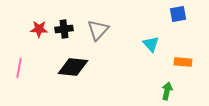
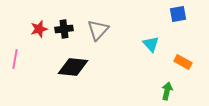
red star: rotated 18 degrees counterclockwise
orange rectangle: rotated 24 degrees clockwise
pink line: moved 4 px left, 9 px up
